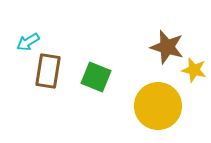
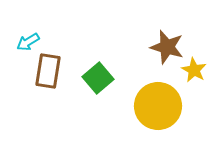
yellow star: rotated 15 degrees clockwise
green square: moved 2 px right, 1 px down; rotated 28 degrees clockwise
